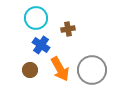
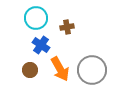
brown cross: moved 1 px left, 2 px up
